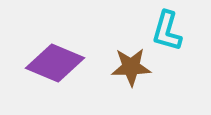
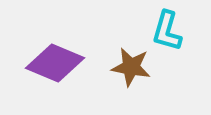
brown star: rotated 12 degrees clockwise
